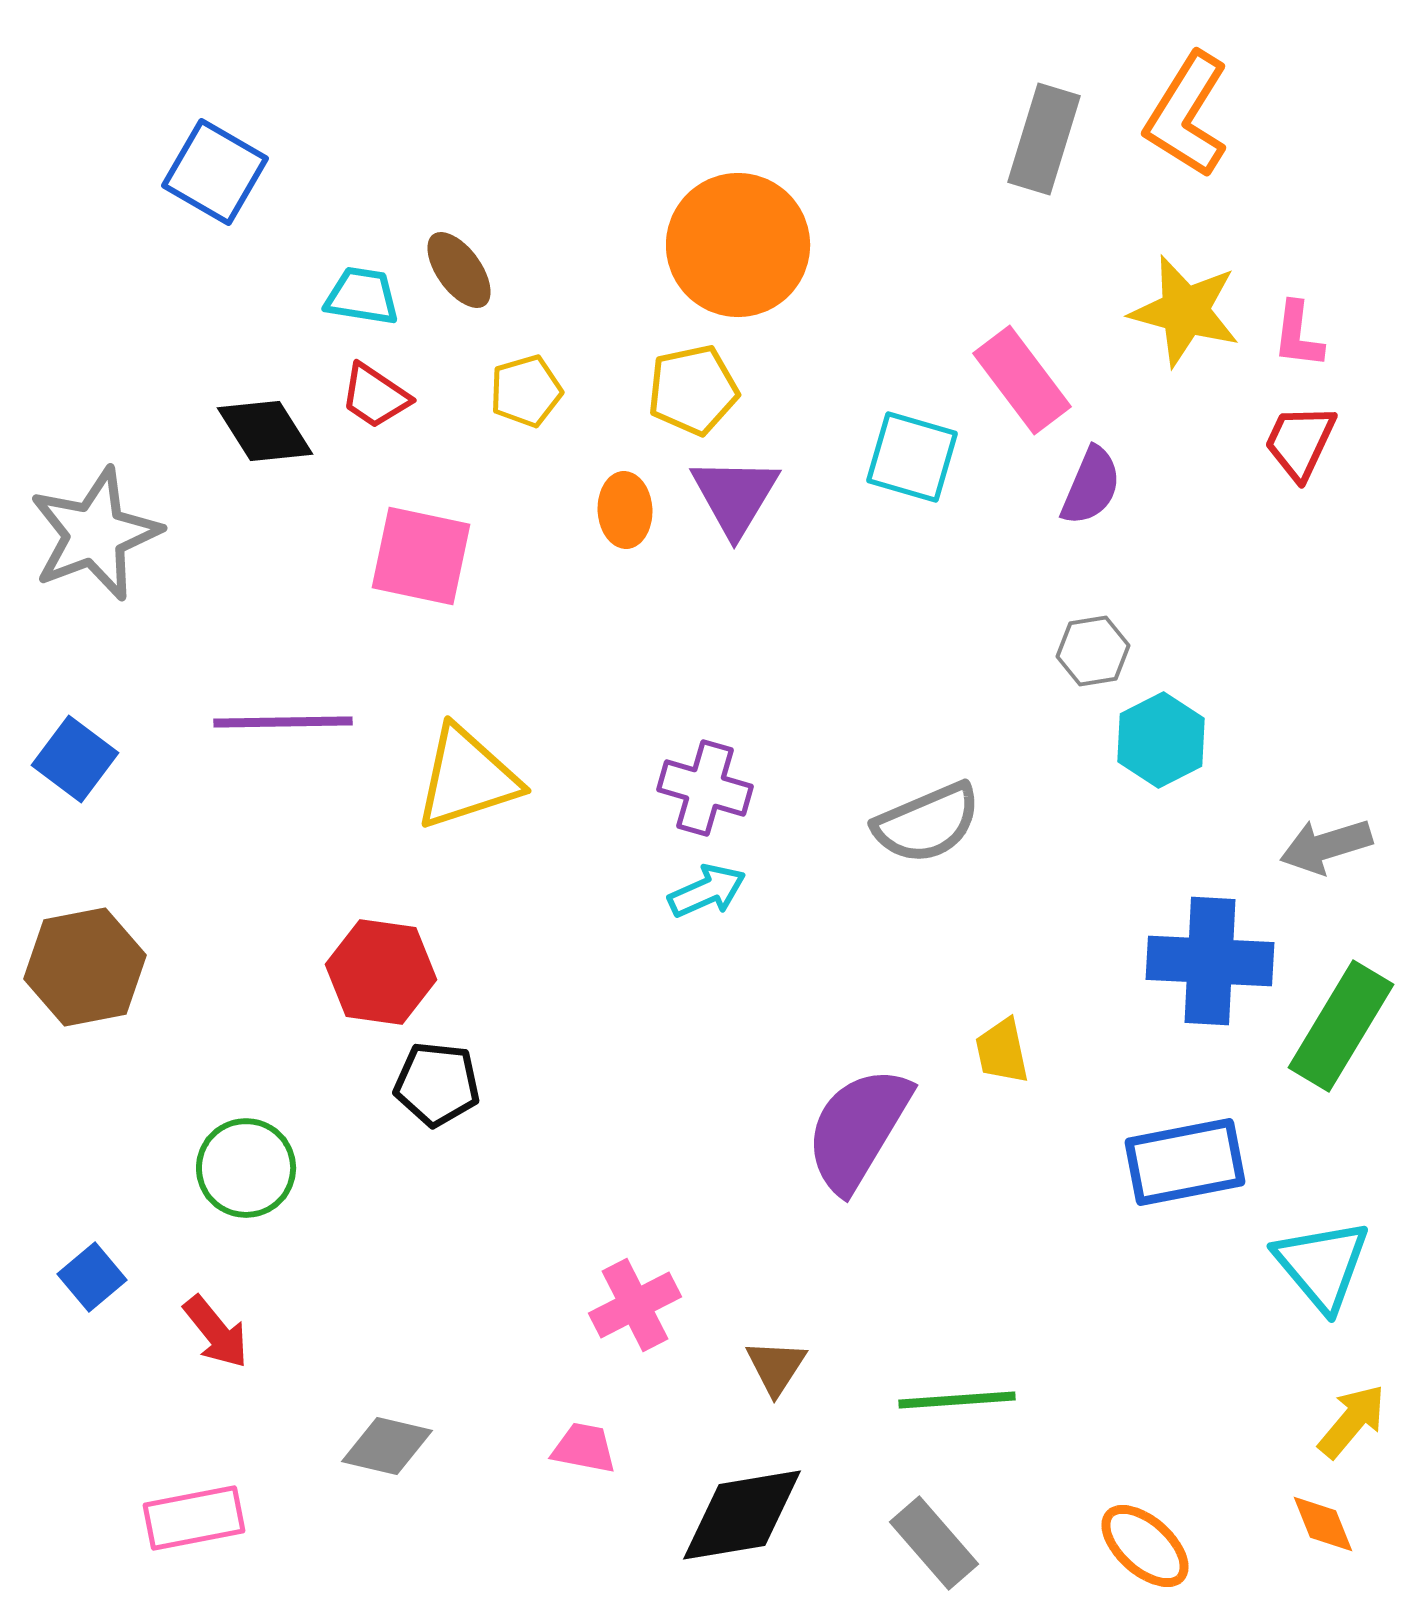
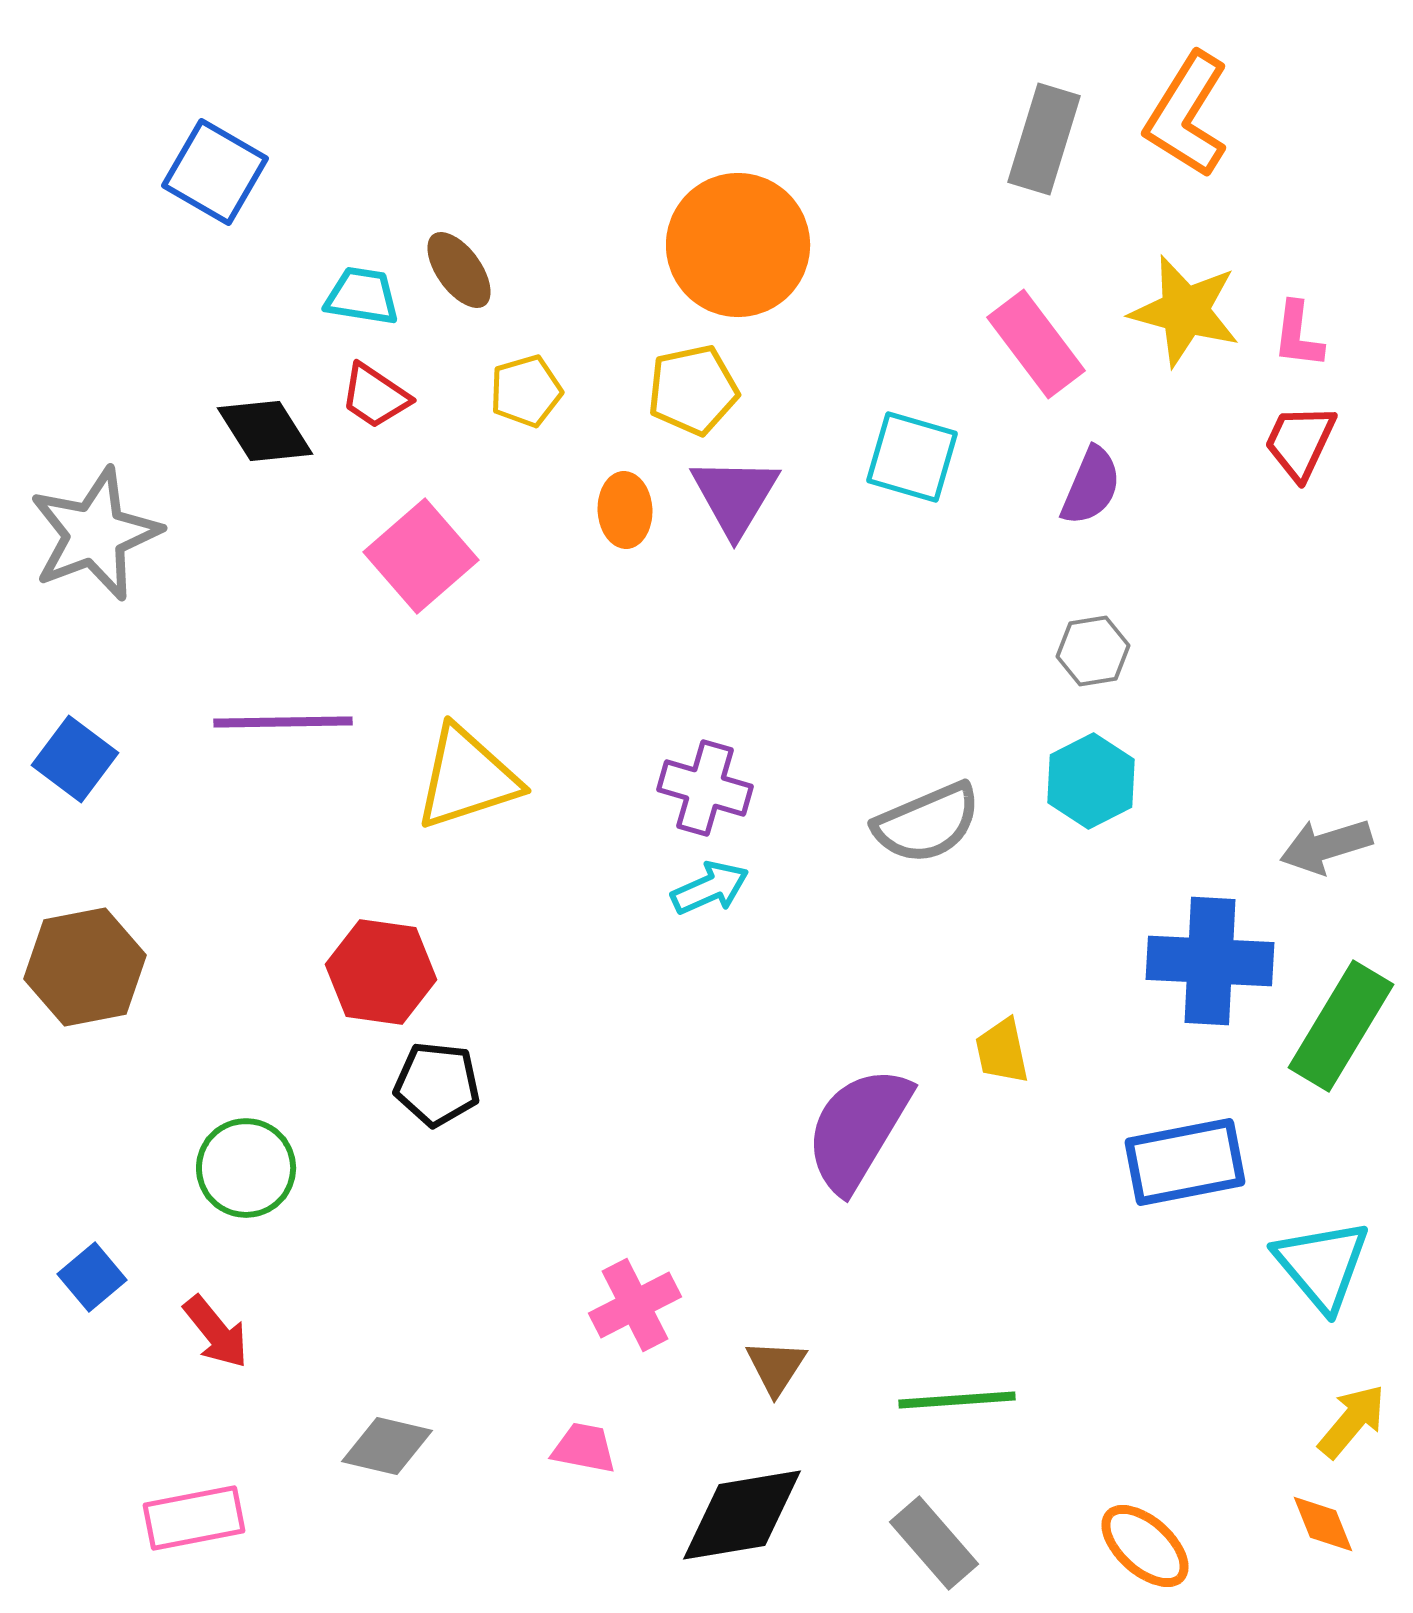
pink rectangle at (1022, 380): moved 14 px right, 36 px up
pink square at (421, 556): rotated 37 degrees clockwise
cyan hexagon at (1161, 740): moved 70 px left, 41 px down
cyan arrow at (707, 891): moved 3 px right, 3 px up
